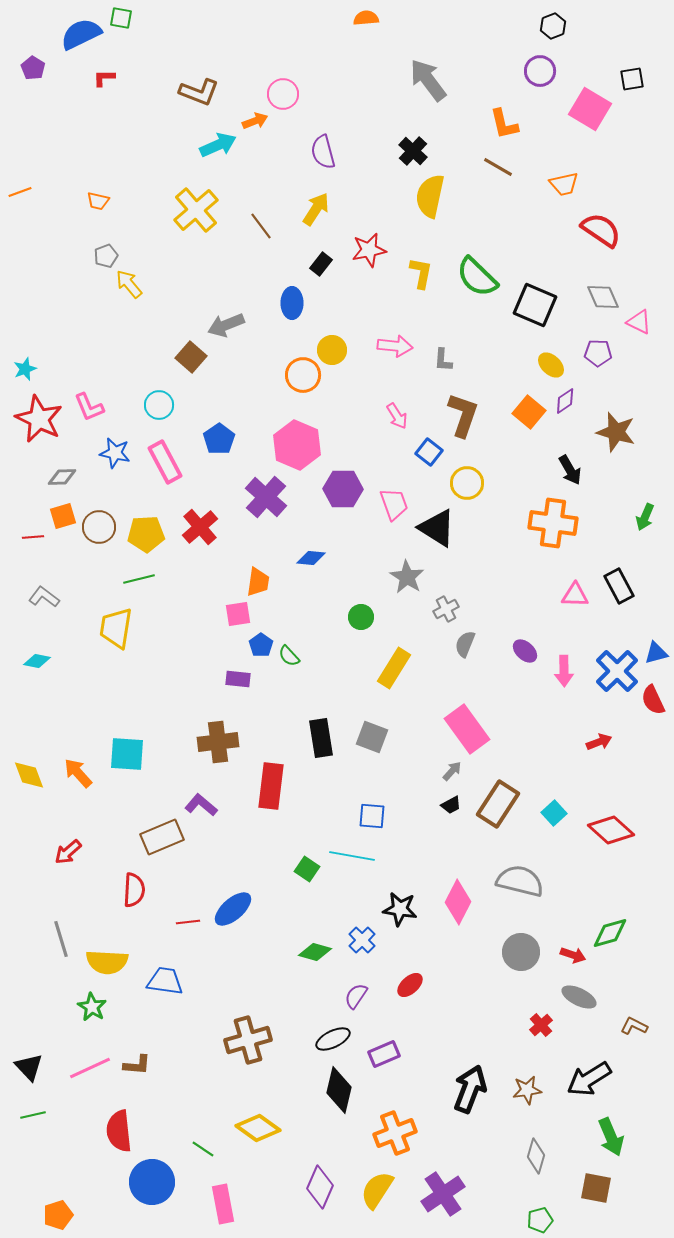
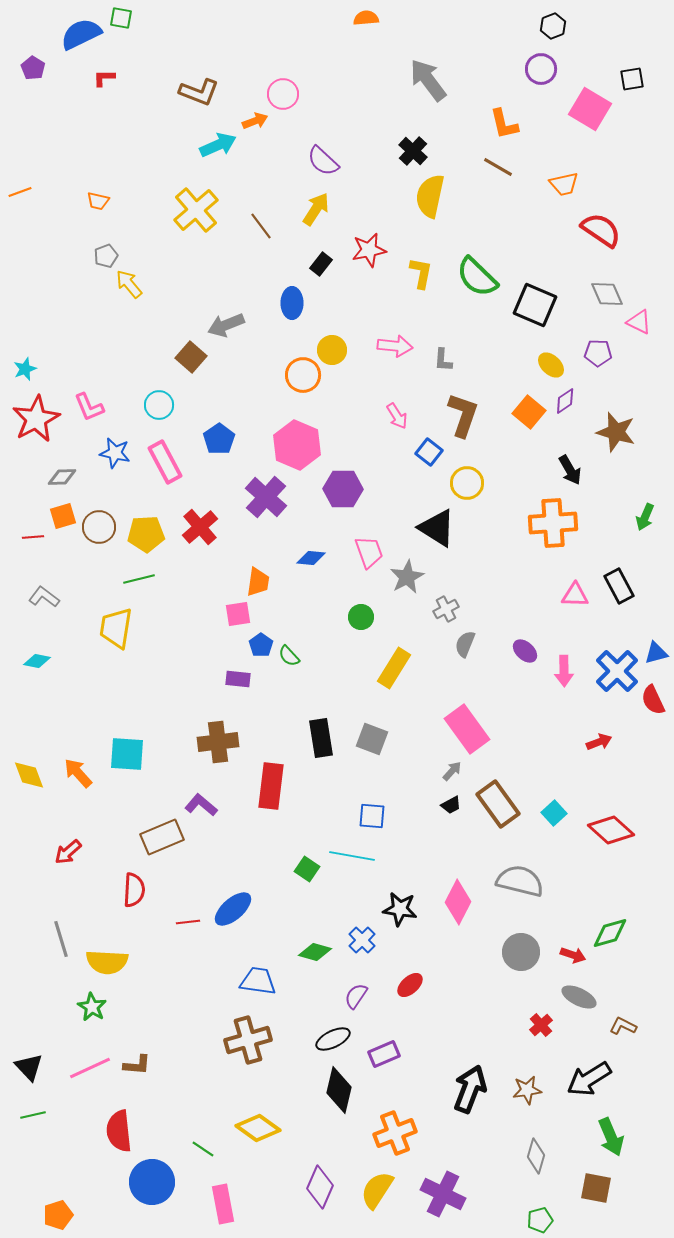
purple circle at (540, 71): moved 1 px right, 2 px up
purple semicircle at (323, 152): moved 9 px down; rotated 32 degrees counterclockwise
gray diamond at (603, 297): moved 4 px right, 3 px up
red star at (39, 419): moved 3 px left; rotated 18 degrees clockwise
pink trapezoid at (394, 504): moved 25 px left, 48 px down
orange cross at (553, 523): rotated 12 degrees counterclockwise
gray star at (407, 577): rotated 12 degrees clockwise
gray square at (372, 737): moved 2 px down
brown rectangle at (498, 804): rotated 69 degrees counterclockwise
blue trapezoid at (165, 981): moved 93 px right
brown L-shape at (634, 1026): moved 11 px left
purple cross at (443, 1194): rotated 30 degrees counterclockwise
